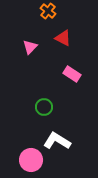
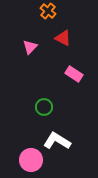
pink rectangle: moved 2 px right
